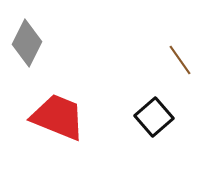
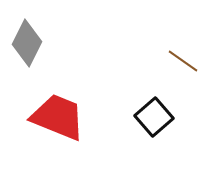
brown line: moved 3 px right, 1 px down; rotated 20 degrees counterclockwise
